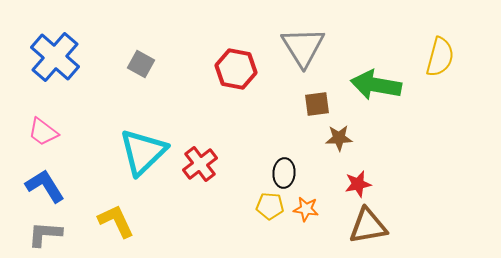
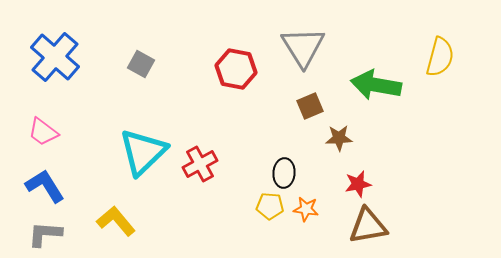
brown square: moved 7 px left, 2 px down; rotated 16 degrees counterclockwise
red cross: rotated 8 degrees clockwise
yellow L-shape: rotated 15 degrees counterclockwise
